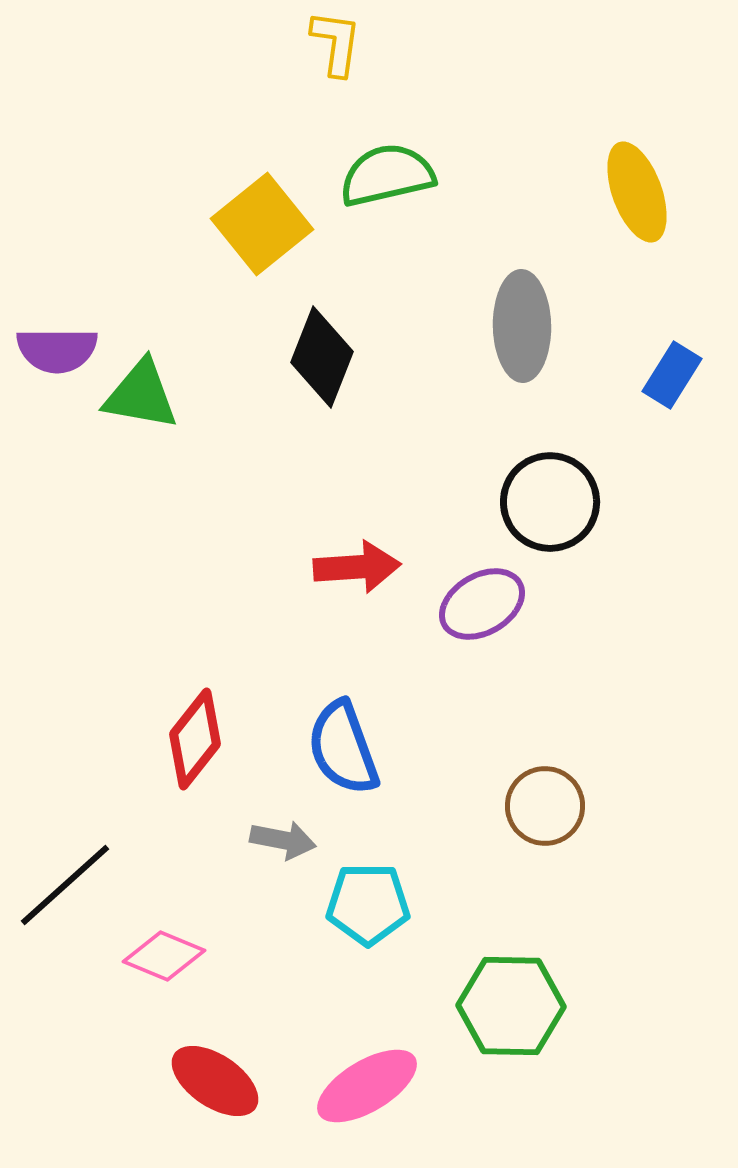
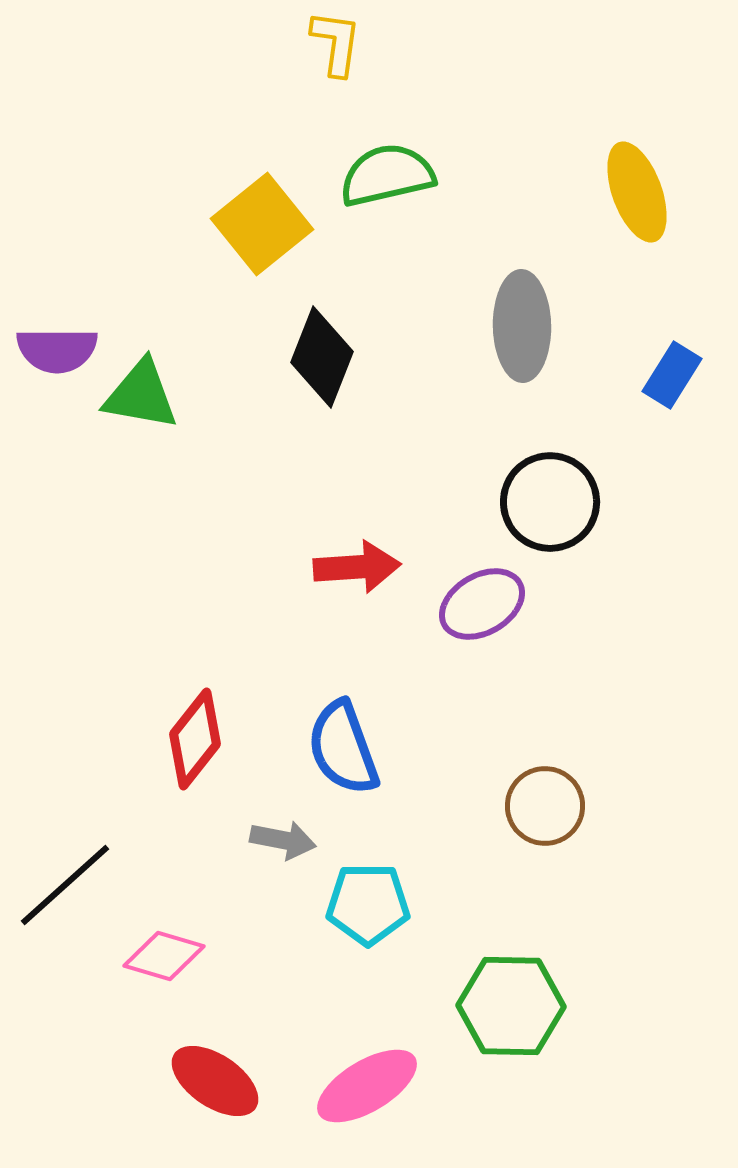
pink diamond: rotated 6 degrees counterclockwise
